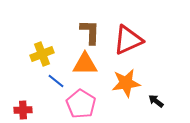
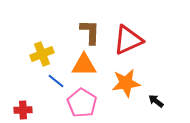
orange triangle: moved 1 px left, 1 px down
pink pentagon: moved 1 px right, 1 px up
